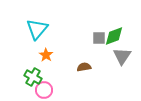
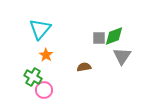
cyan triangle: moved 3 px right
